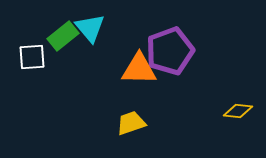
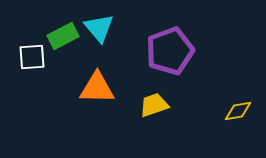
cyan triangle: moved 9 px right
green rectangle: rotated 12 degrees clockwise
orange triangle: moved 42 px left, 19 px down
yellow diamond: rotated 16 degrees counterclockwise
yellow trapezoid: moved 23 px right, 18 px up
